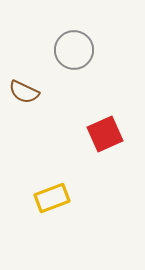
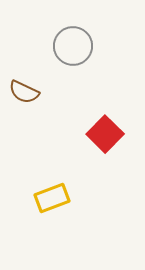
gray circle: moved 1 px left, 4 px up
red square: rotated 21 degrees counterclockwise
